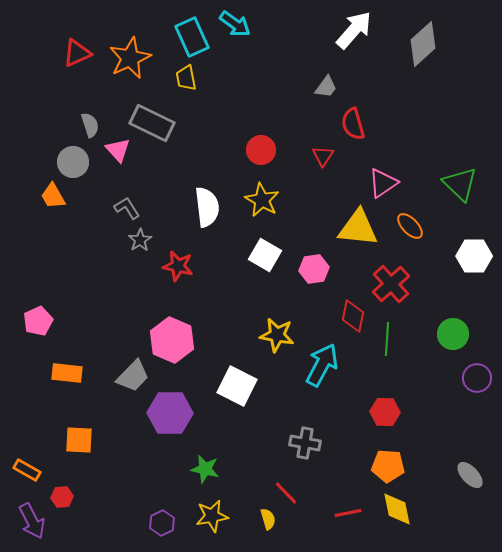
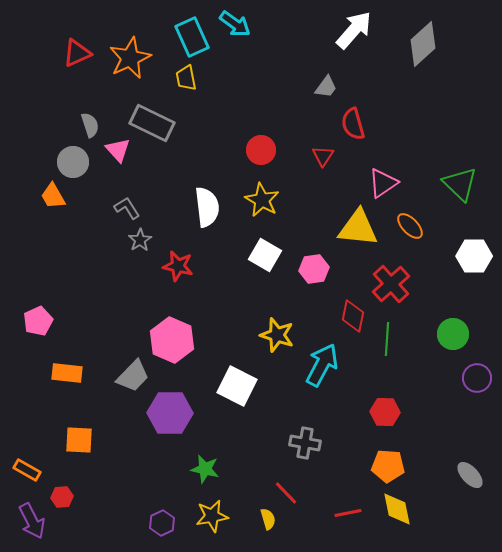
yellow star at (277, 335): rotated 8 degrees clockwise
